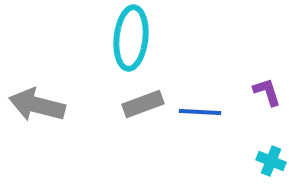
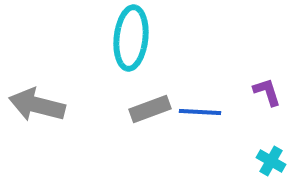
gray rectangle: moved 7 px right, 5 px down
cyan cross: rotated 8 degrees clockwise
